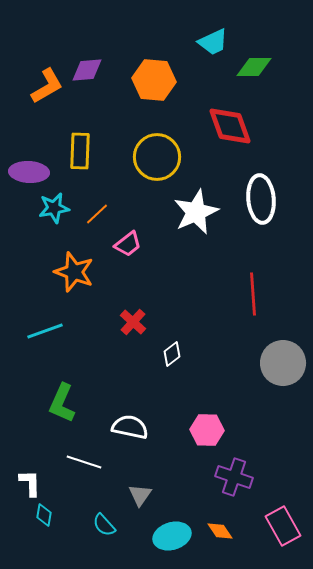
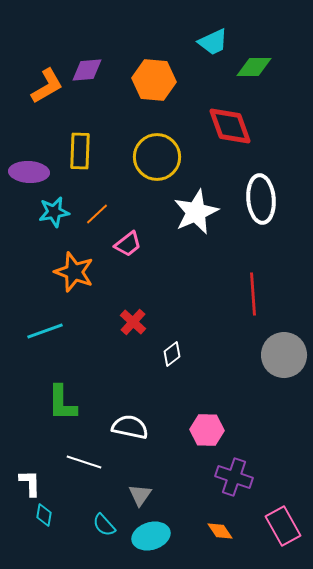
cyan star: moved 4 px down
gray circle: moved 1 px right, 8 px up
green L-shape: rotated 24 degrees counterclockwise
cyan ellipse: moved 21 px left
